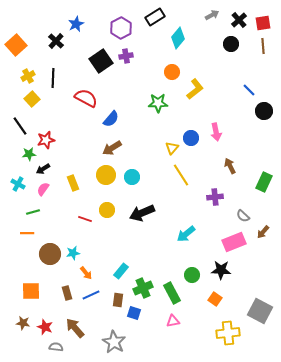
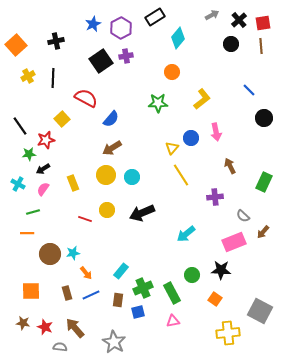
blue star at (76, 24): moved 17 px right
black cross at (56, 41): rotated 35 degrees clockwise
brown line at (263, 46): moved 2 px left
yellow L-shape at (195, 89): moved 7 px right, 10 px down
yellow square at (32, 99): moved 30 px right, 20 px down
black circle at (264, 111): moved 7 px down
blue square at (134, 313): moved 4 px right, 1 px up; rotated 32 degrees counterclockwise
gray semicircle at (56, 347): moved 4 px right
